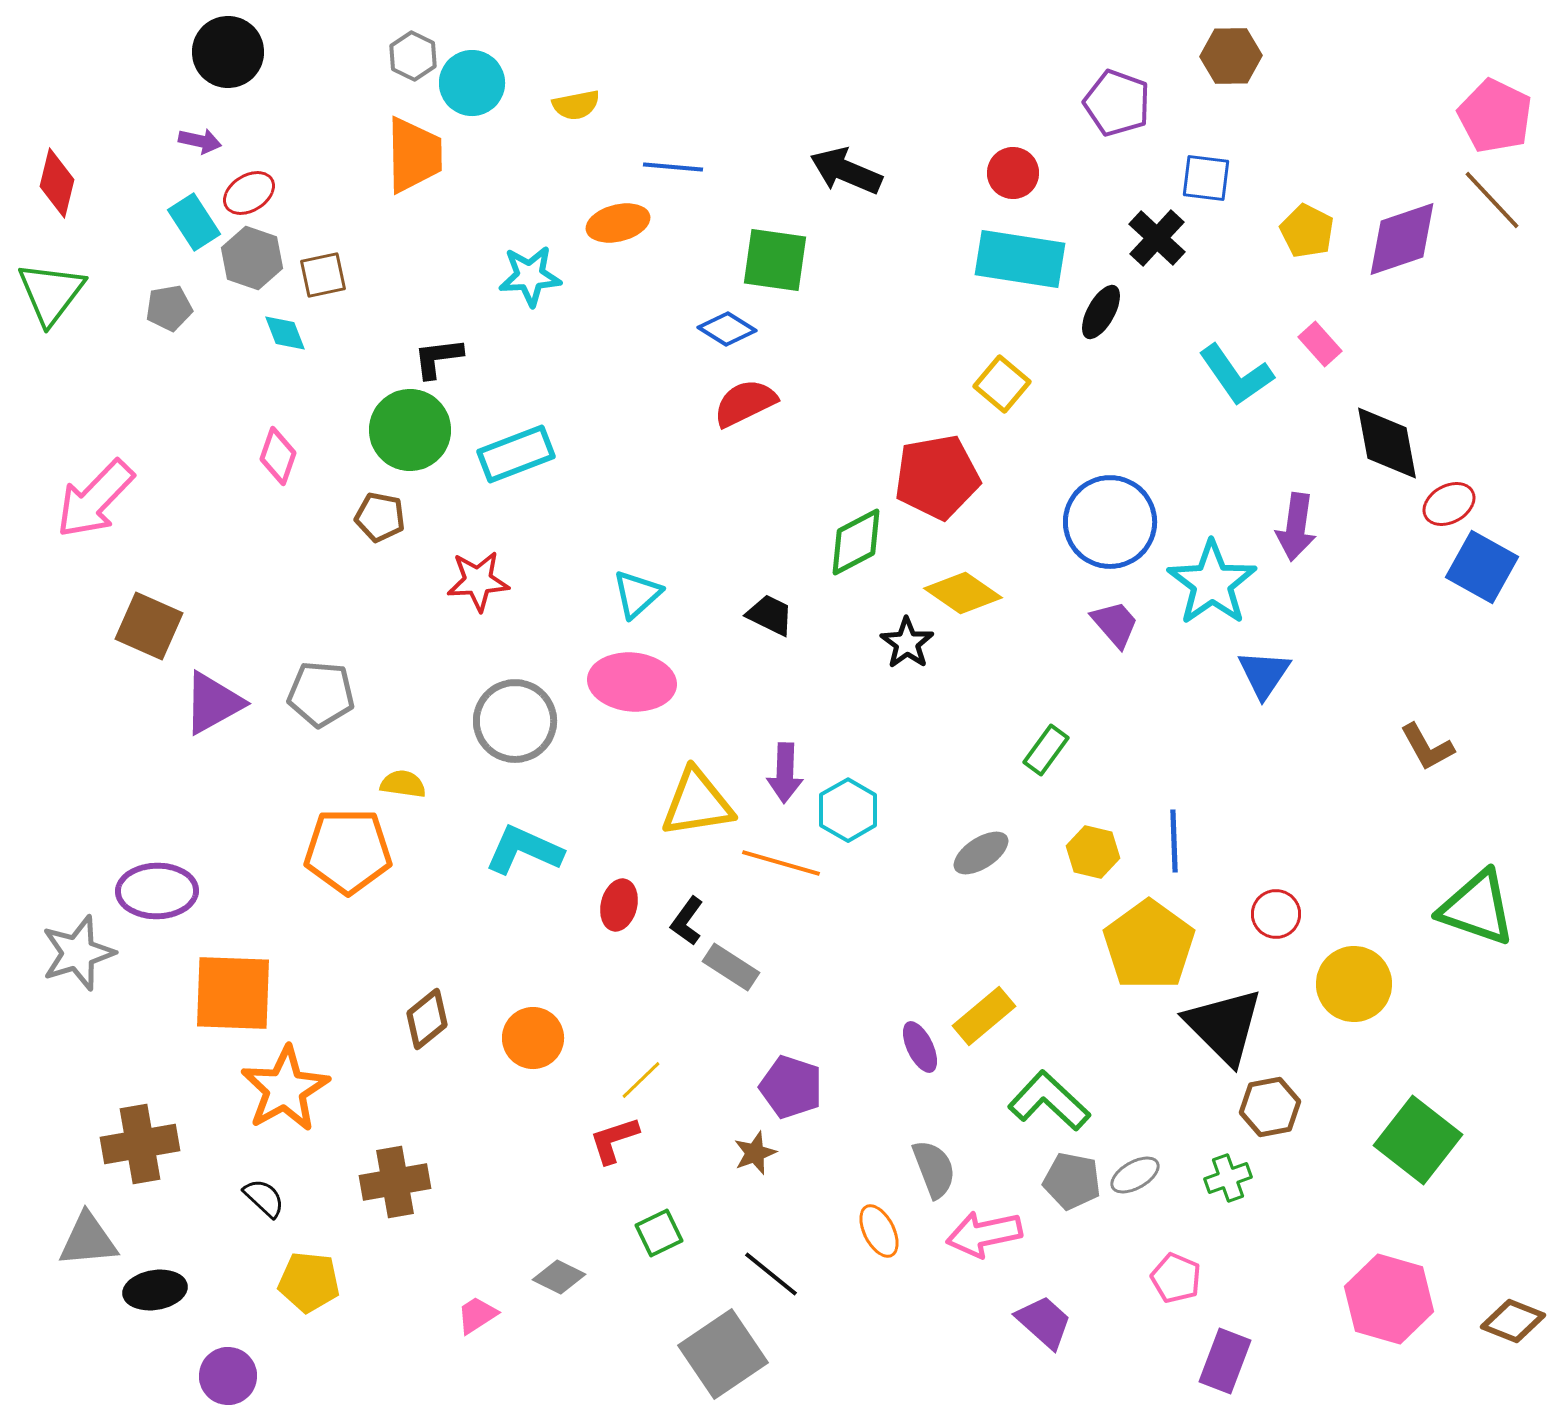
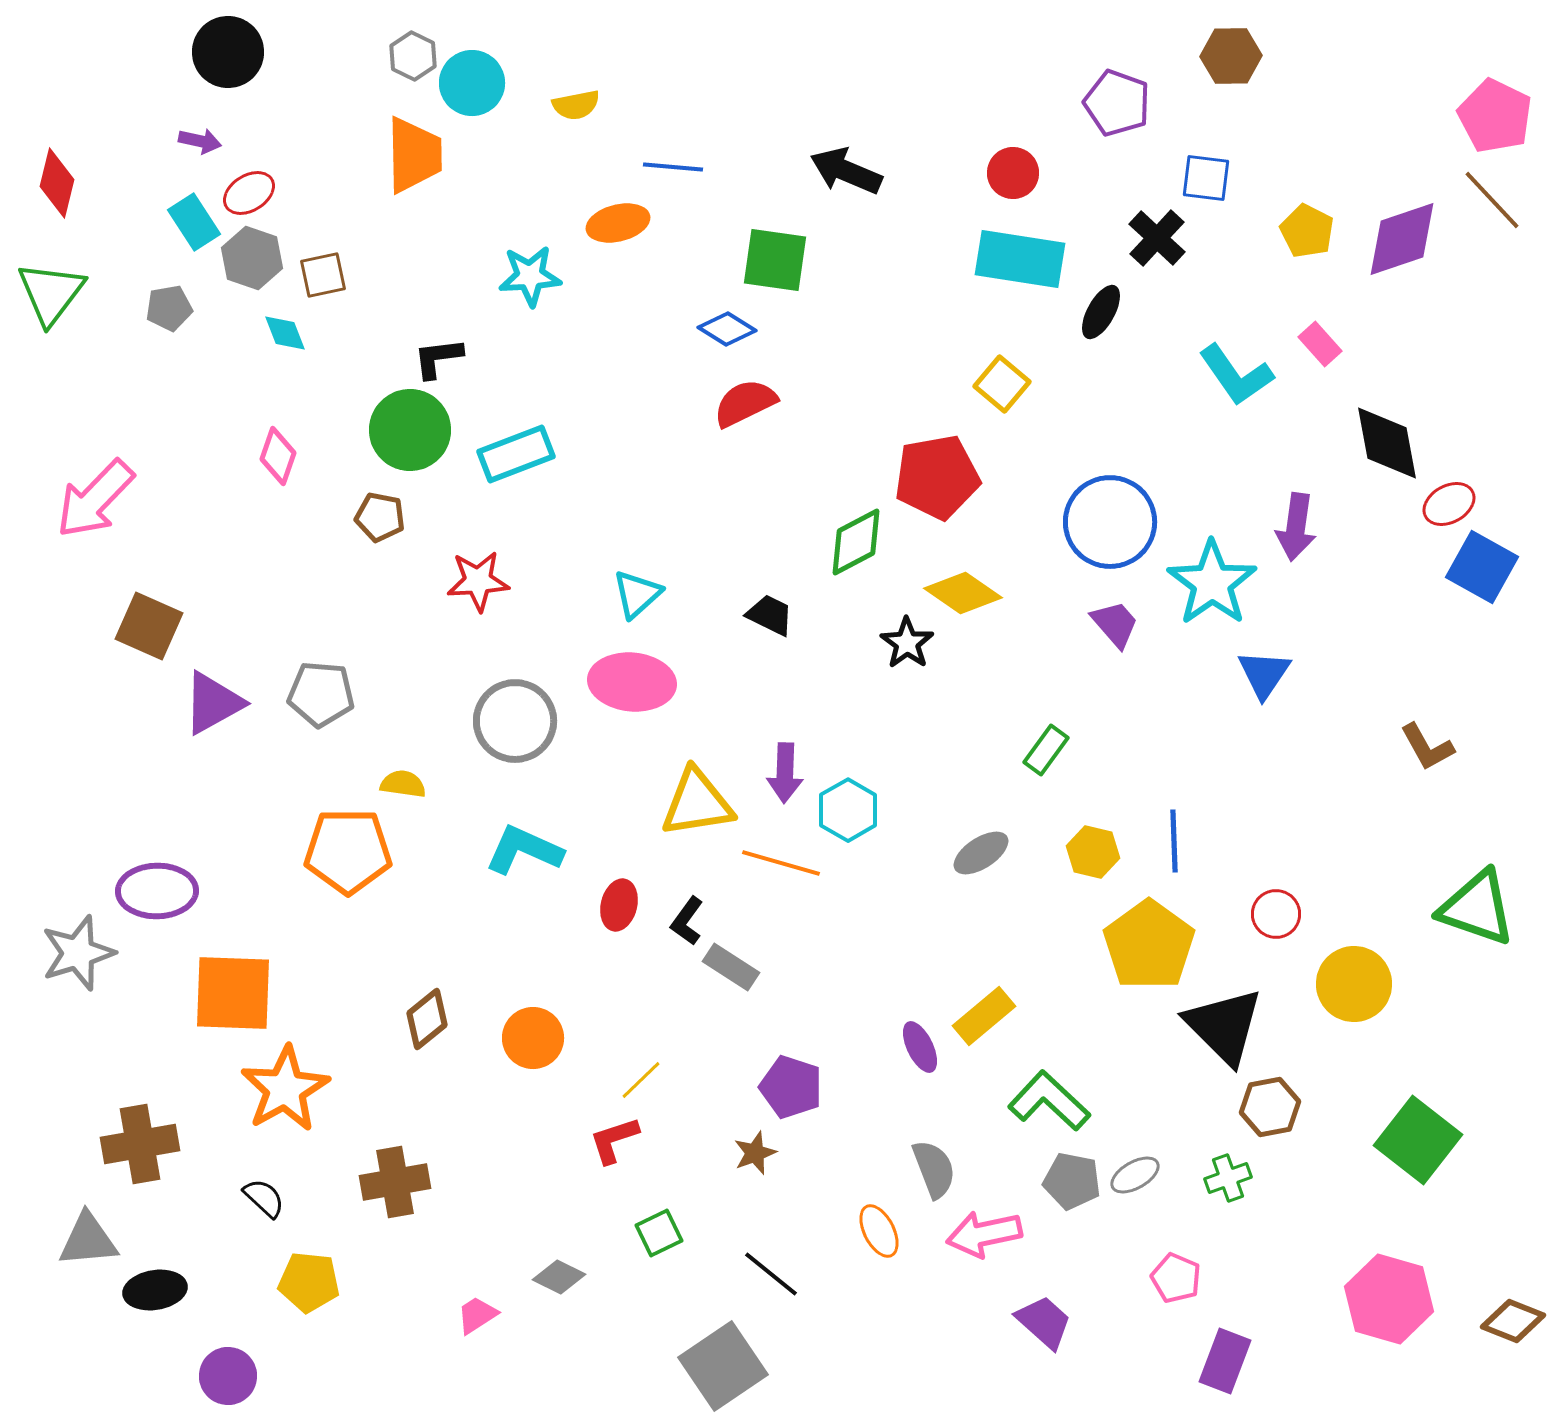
gray square at (723, 1354): moved 12 px down
